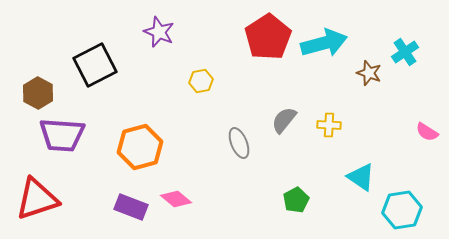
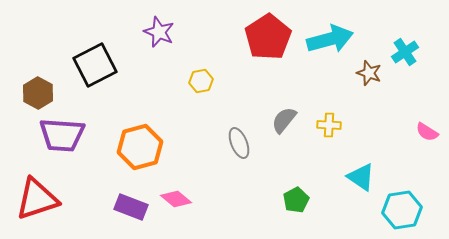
cyan arrow: moved 6 px right, 4 px up
